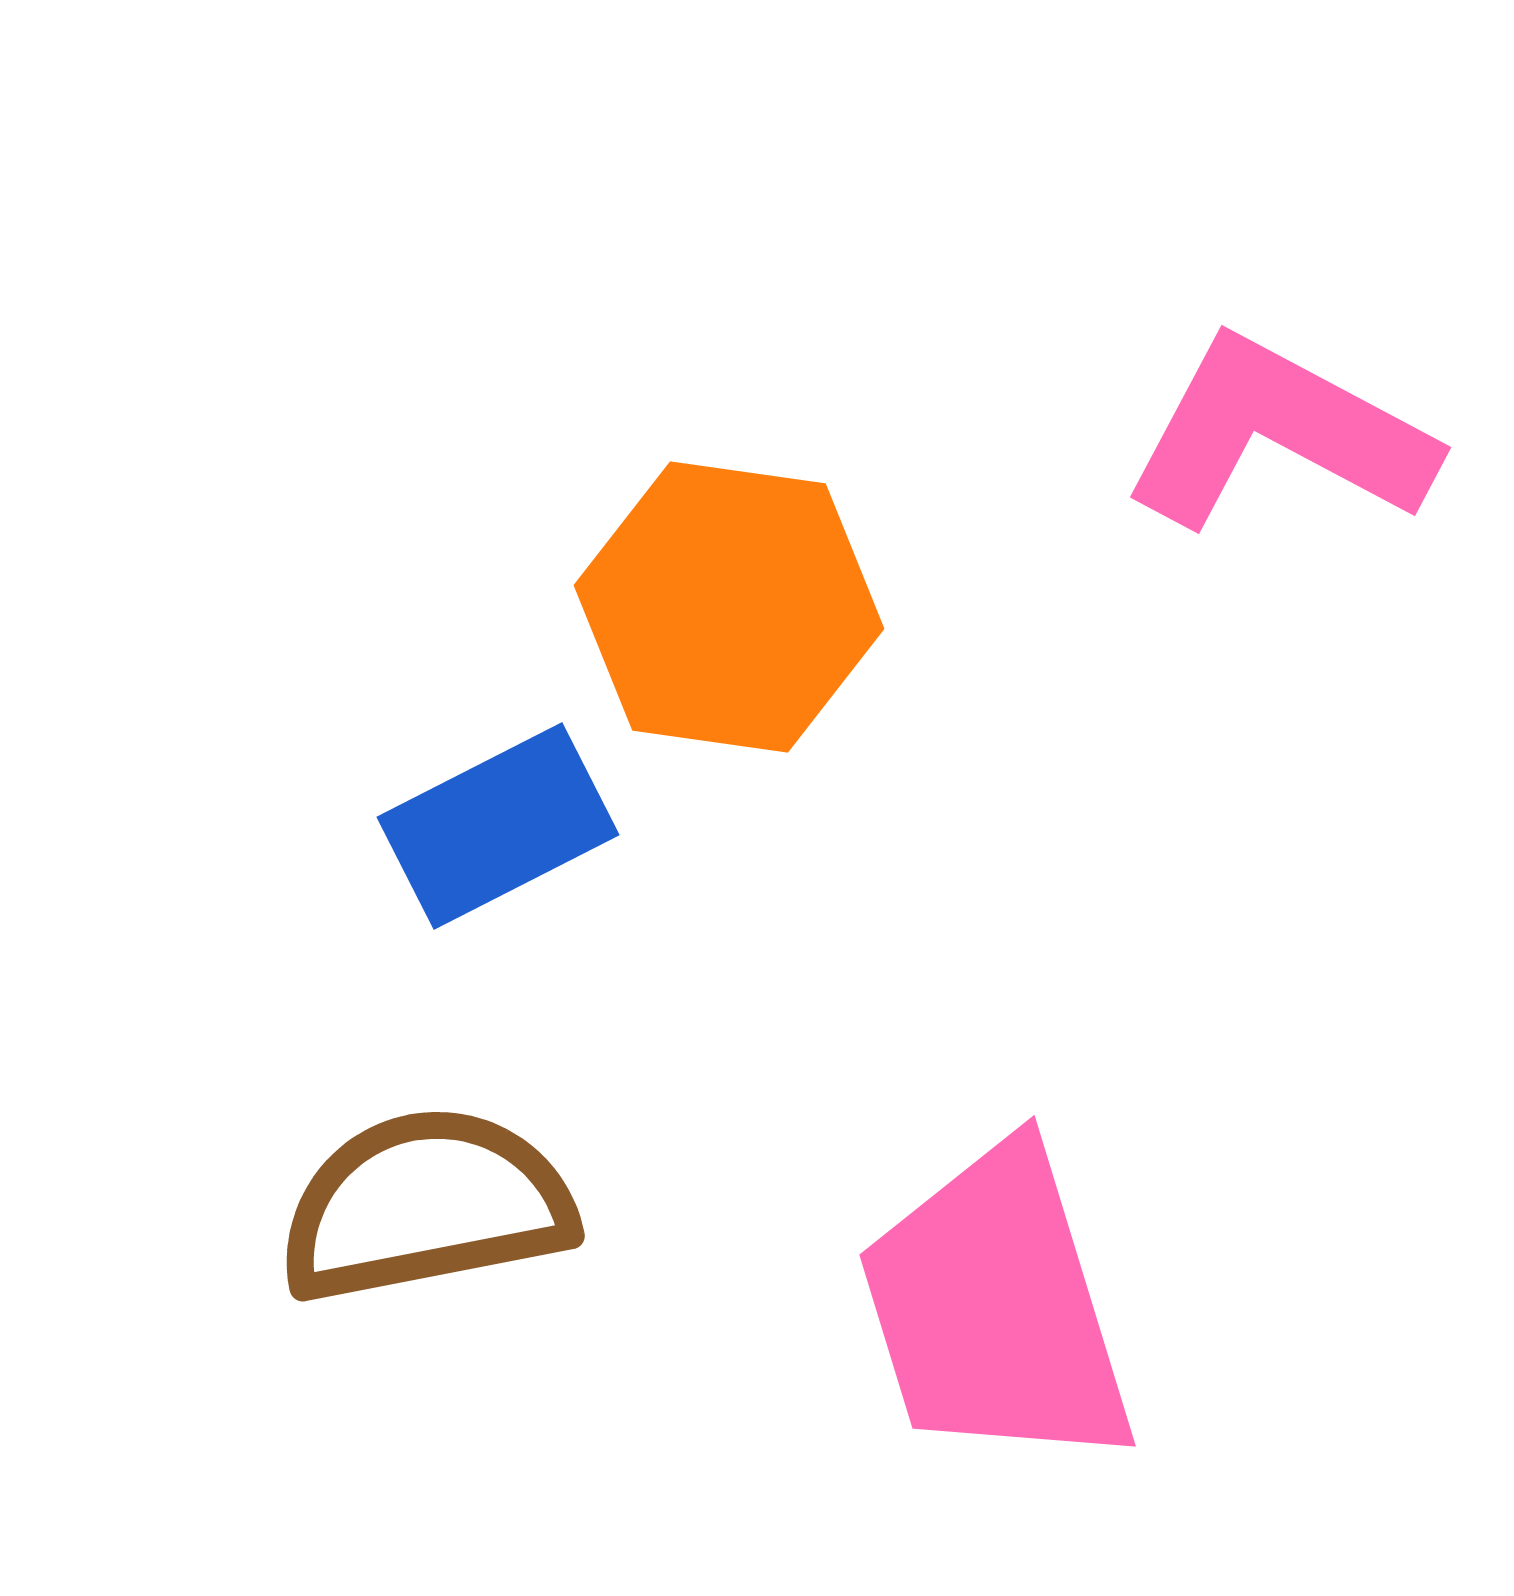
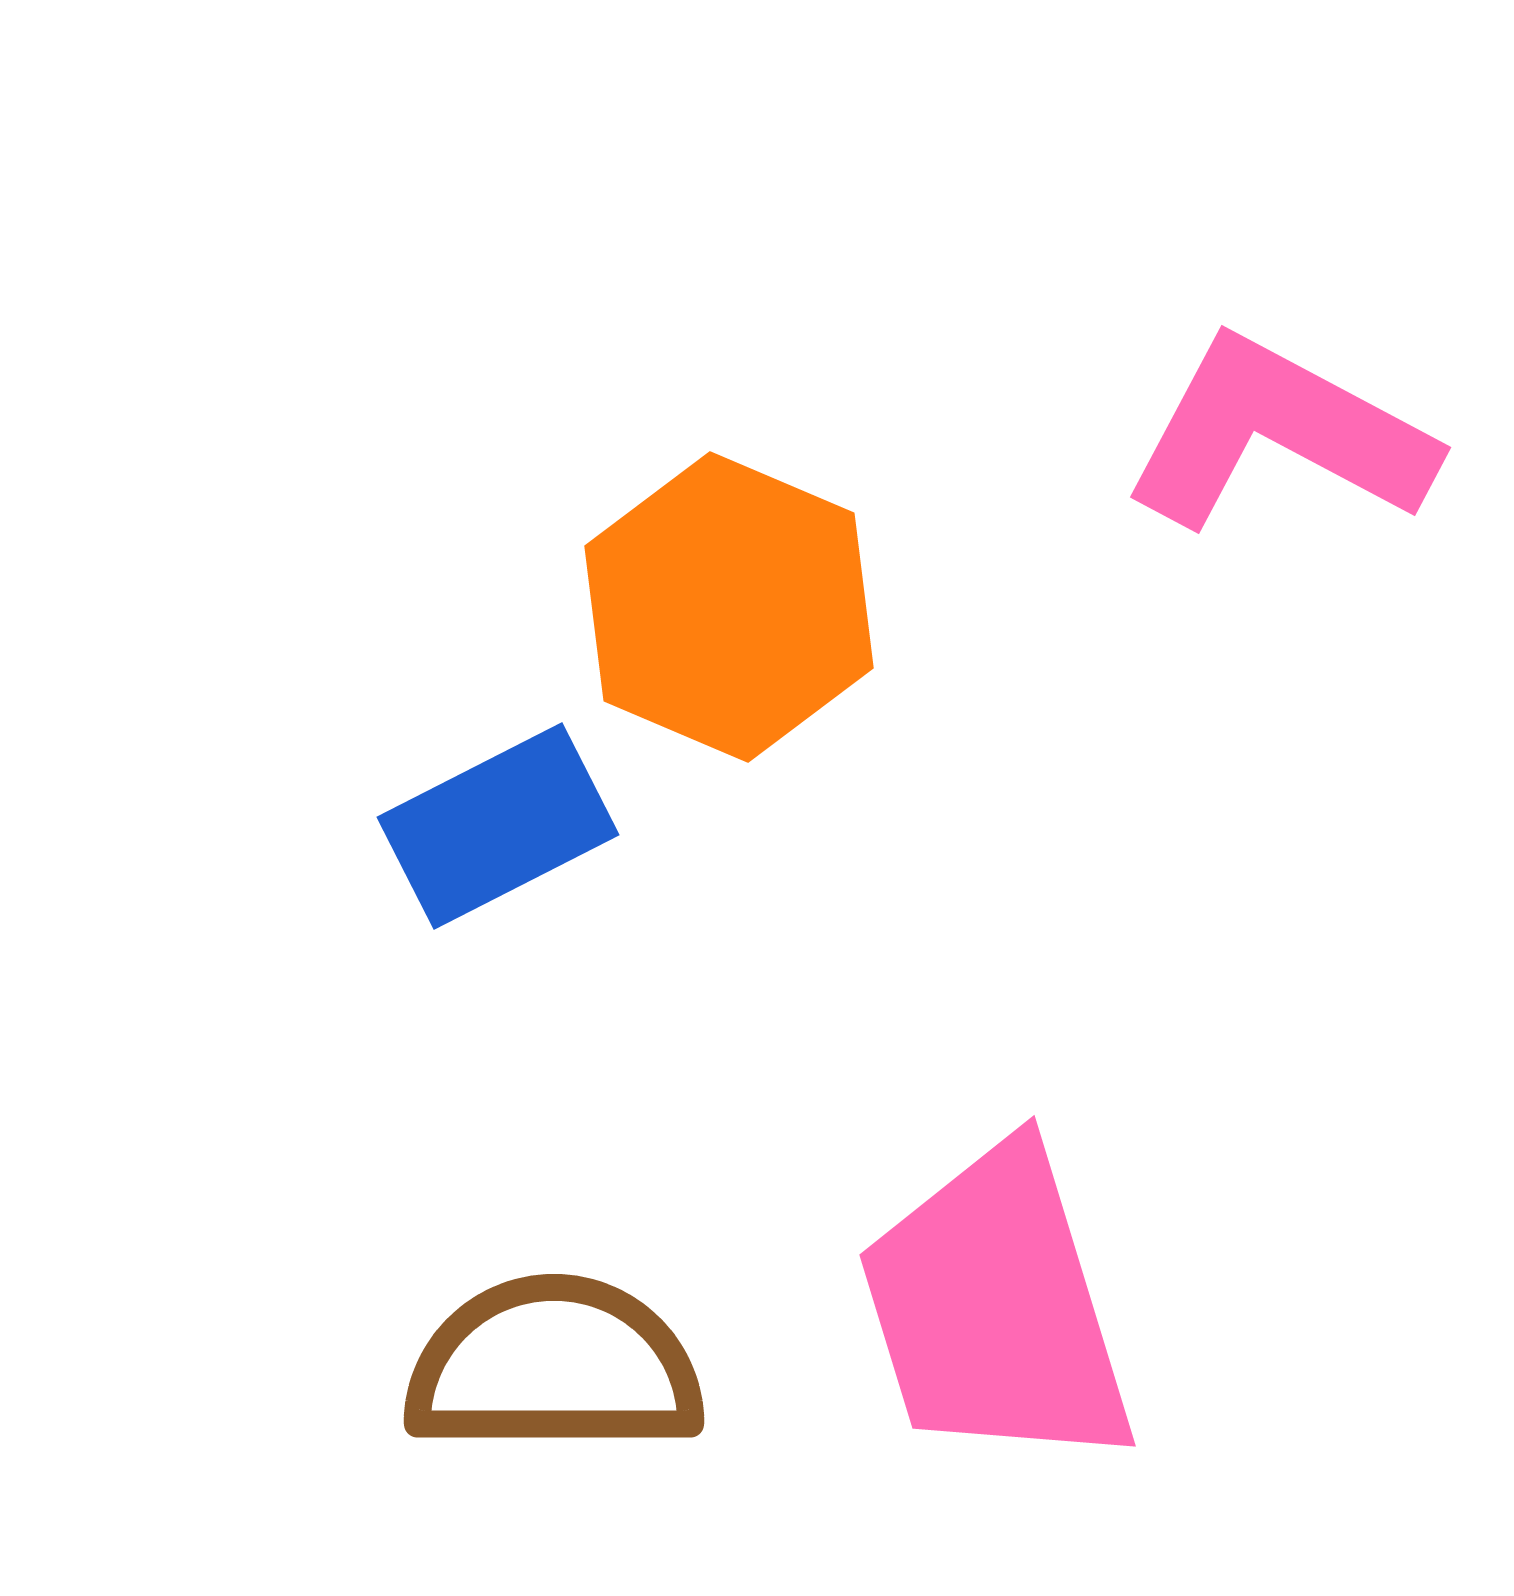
orange hexagon: rotated 15 degrees clockwise
brown semicircle: moved 128 px right, 161 px down; rotated 11 degrees clockwise
